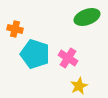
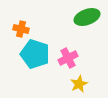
orange cross: moved 6 px right
pink cross: rotated 30 degrees clockwise
yellow star: moved 2 px up
